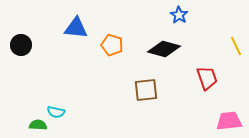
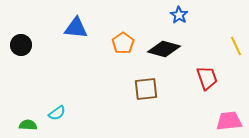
orange pentagon: moved 11 px right, 2 px up; rotated 20 degrees clockwise
brown square: moved 1 px up
cyan semicircle: moved 1 px right, 1 px down; rotated 48 degrees counterclockwise
green semicircle: moved 10 px left
